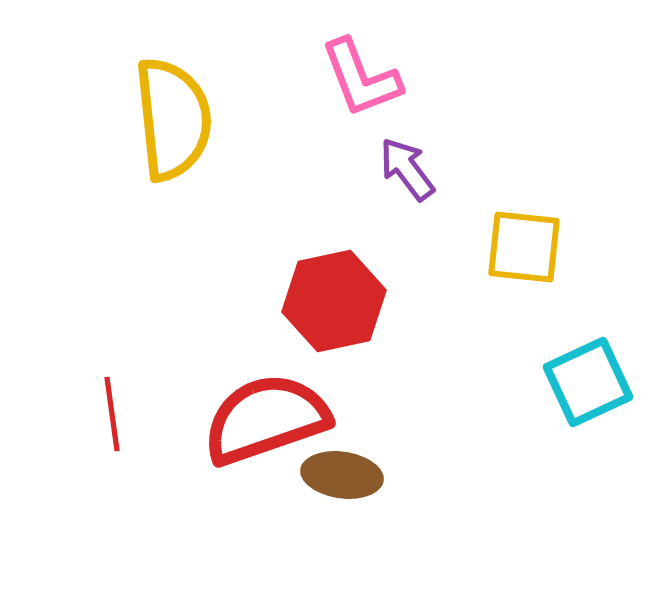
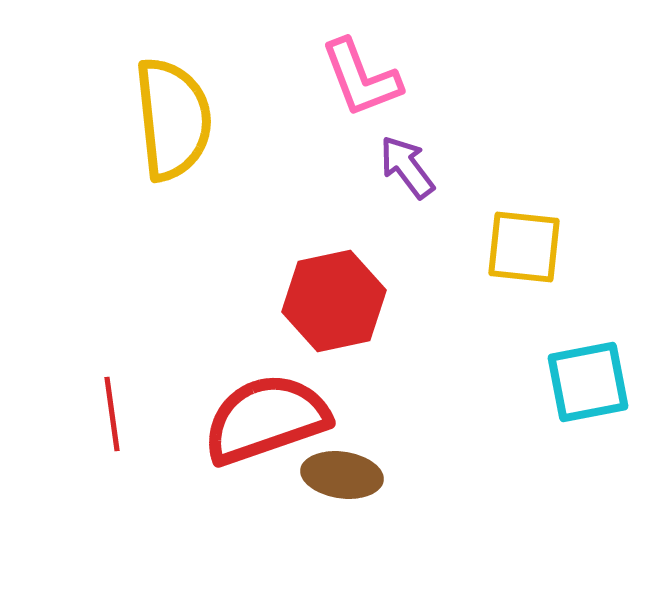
purple arrow: moved 2 px up
cyan square: rotated 14 degrees clockwise
